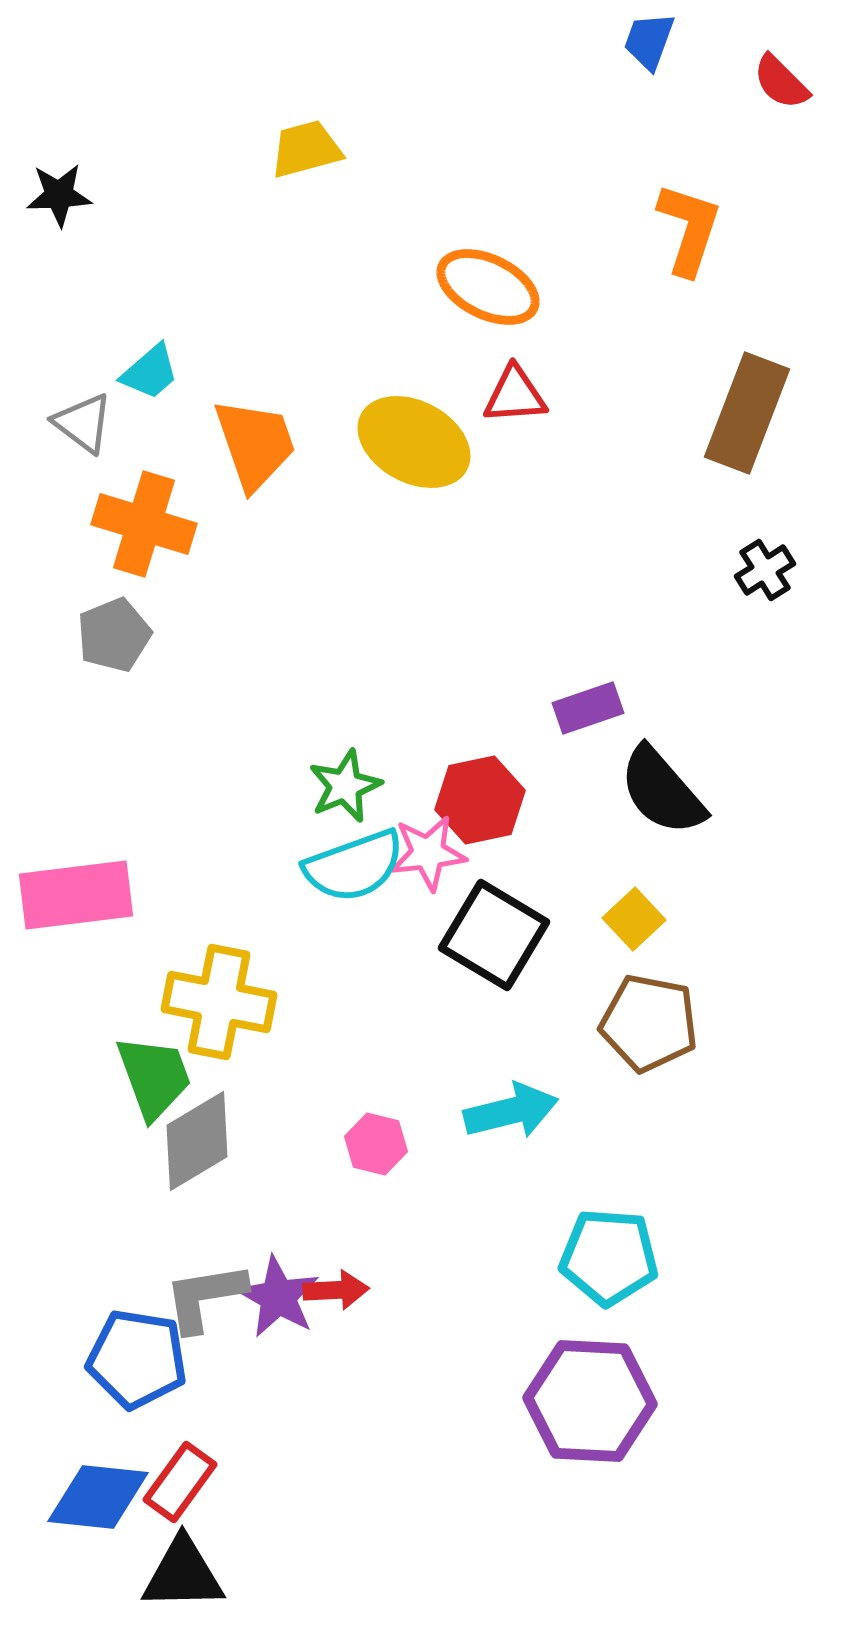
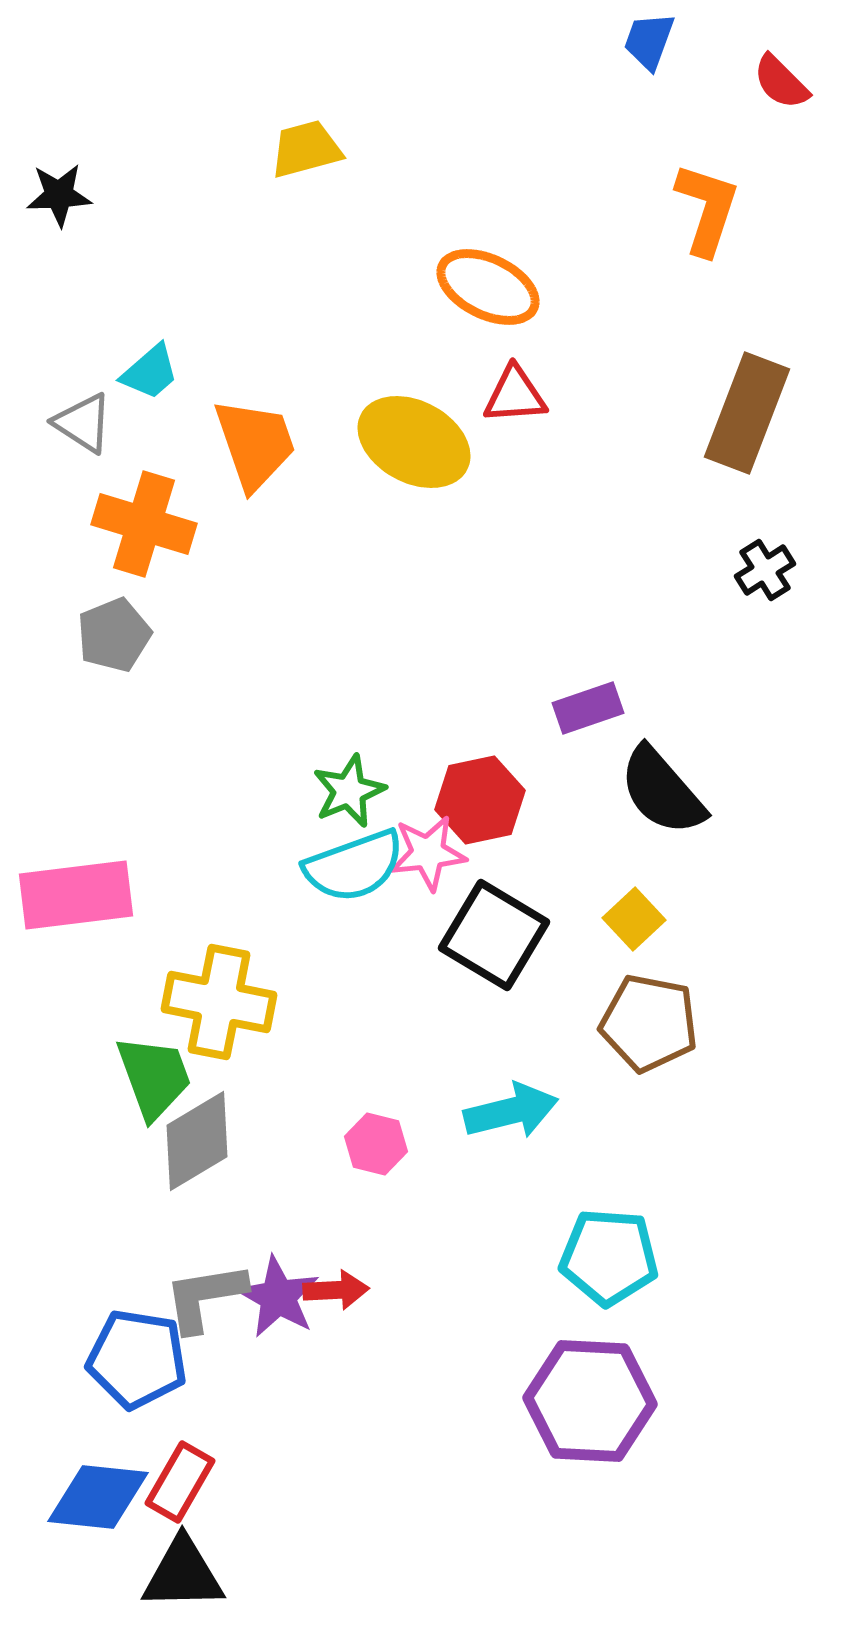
orange L-shape: moved 18 px right, 20 px up
gray triangle: rotated 4 degrees counterclockwise
green star: moved 4 px right, 5 px down
red rectangle: rotated 6 degrees counterclockwise
